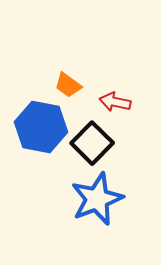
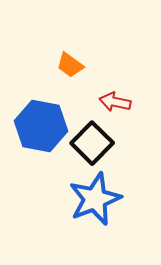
orange trapezoid: moved 2 px right, 20 px up
blue hexagon: moved 1 px up
blue star: moved 2 px left
